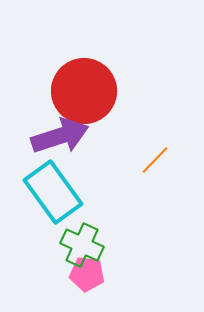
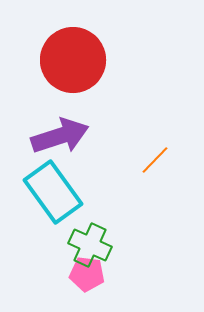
red circle: moved 11 px left, 31 px up
green cross: moved 8 px right
